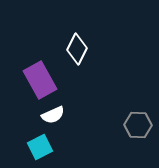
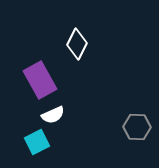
white diamond: moved 5 px up
gray hexagon: moved 1 px left, 2 px down
cyan square: moved 3 px left, 5 px up
